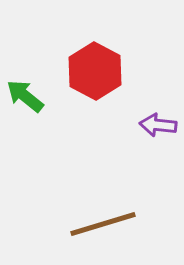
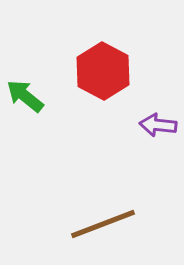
red hexagon: moved 8 px right
brown line: rotated 4 degrees counterclockwise
